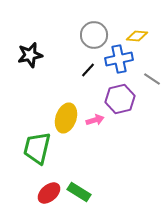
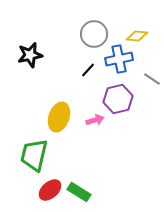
gray circle: moved 1 px up
purple hexagon: moved 2 px left
yellow ellipse: moved 7 px left, 1 px up
green trapezoid: moved 3 px left, 7 px down
red ellipse: moved 1 px right, 3 px up
